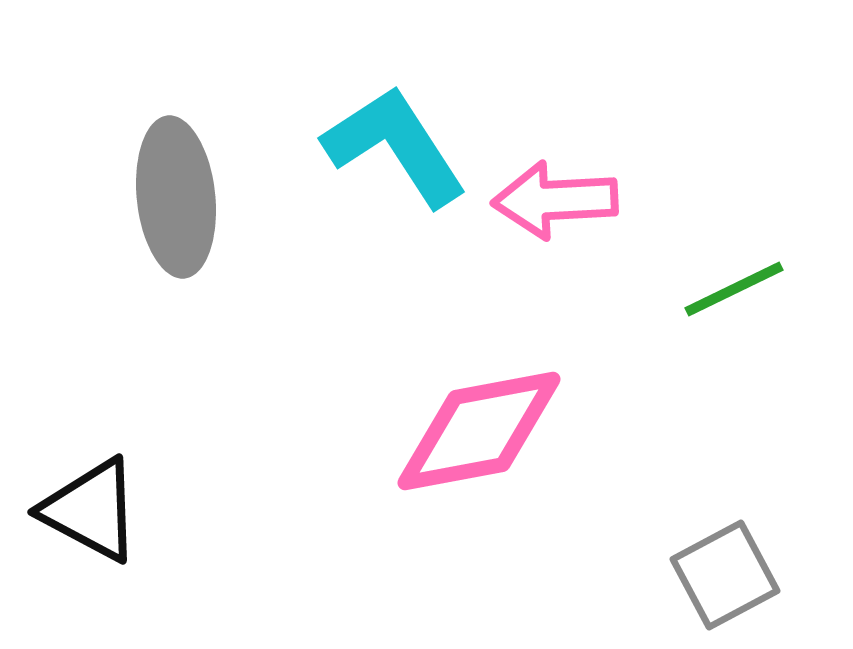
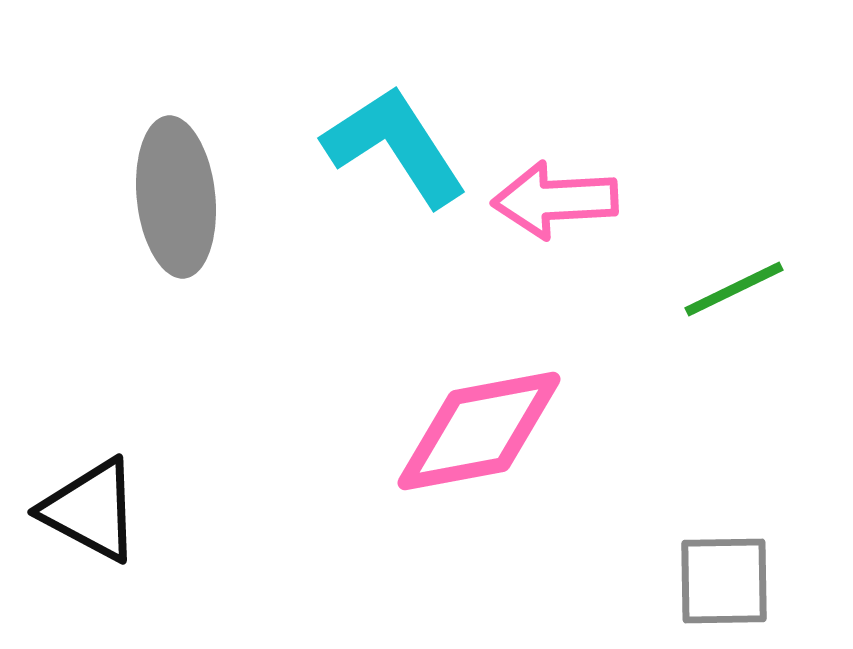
gray square: moved 1 px left, 6 px down; rotated 27 degrees clockwise
